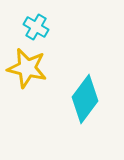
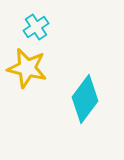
cyan cross: rotated 25 degrees clockwise
